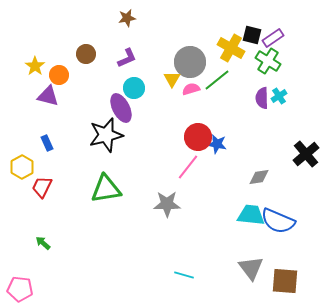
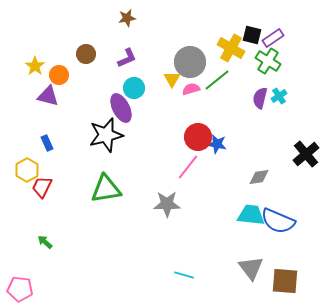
purple semicircle: moved 2 px left; rotated 15 degrees clockwise
yellow hexagon: moved 5 px right, 3 px down
green arrow: moved 2 px right, 1 px up
